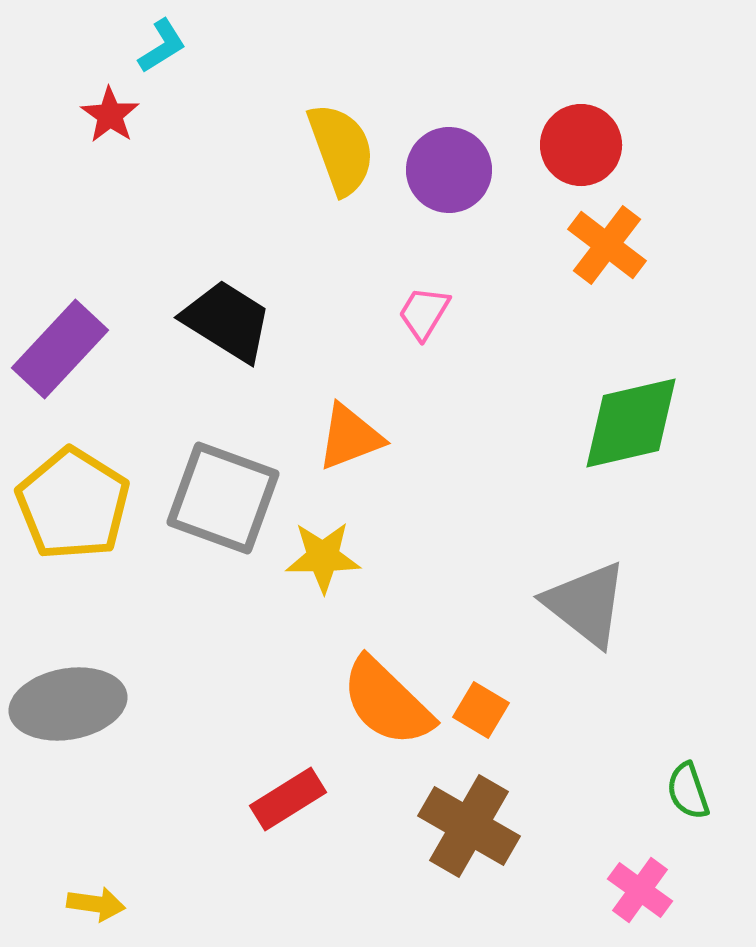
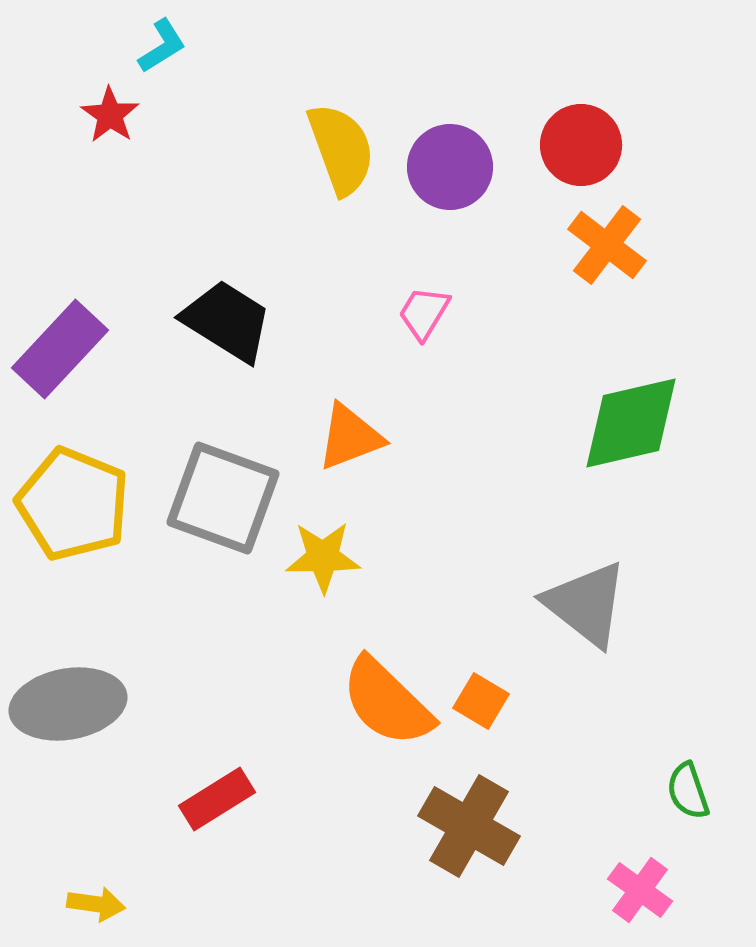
purple circle: moved 1 px right, 3 px up
yellow pentagon: rotated 10 degrees counterclockwise
orange square: moved 9 px up
red rectangle: moved 71 px left
